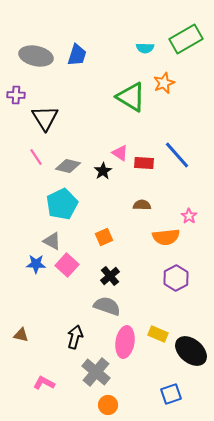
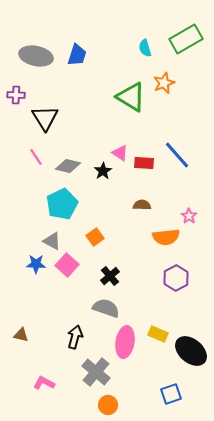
cyan semicircle: rotated 72 degrees clockwise
orange square: moved 9 px left; rotated 12 degrees counterclockwise
gray semicircle: moved 1 px left, 2 px down
